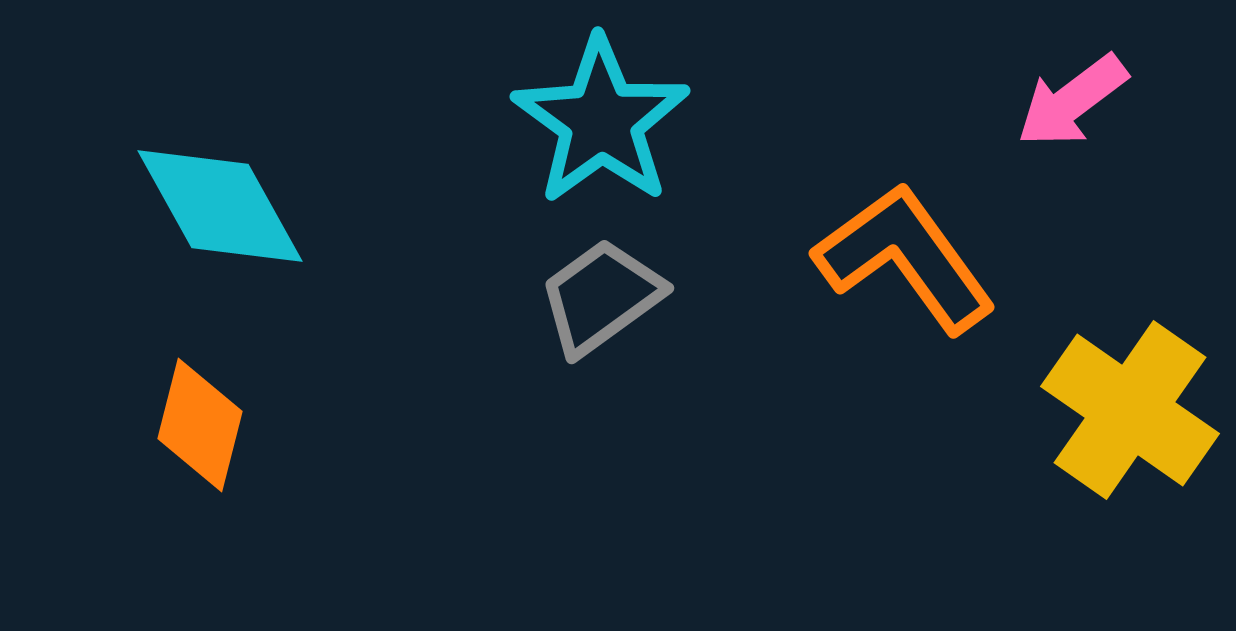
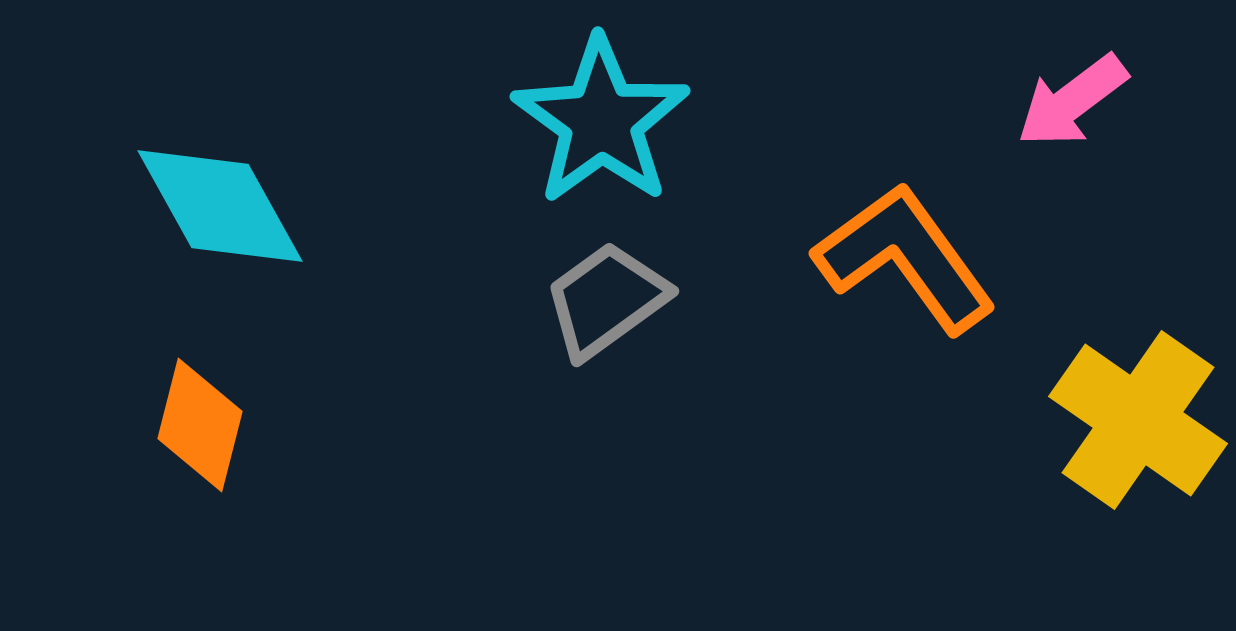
gray trapezoid: moved 5 px right, 3 px down
yellow cross: moved 8 px right, 10 px down
